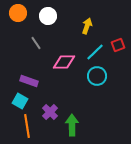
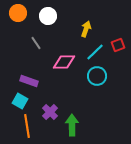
yellow arrow: moved 1 px left, 3 px down
